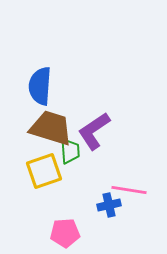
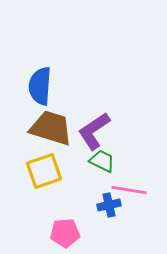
green trapezoid: moved 32 px right, 10 px down; rotated 60 degrees counterclockwise
